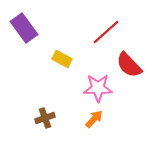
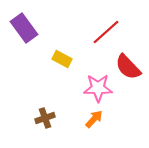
red semicircle: moved 1 px left, 2 px down
